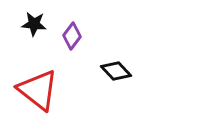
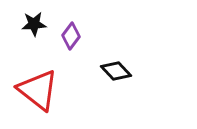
black star: rotated 10 degrees counterclockwise
purple diamond: moved 1 px left
